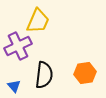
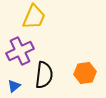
yellow trapezoid: moved 4 px left, 4 px up
purple cross: moved 2 px right, 5 px down
blue triangle: rotated 32 degrees clockwise
